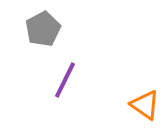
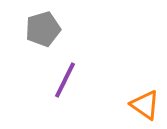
gray pentagon: rotated 12 degrees clockwise
